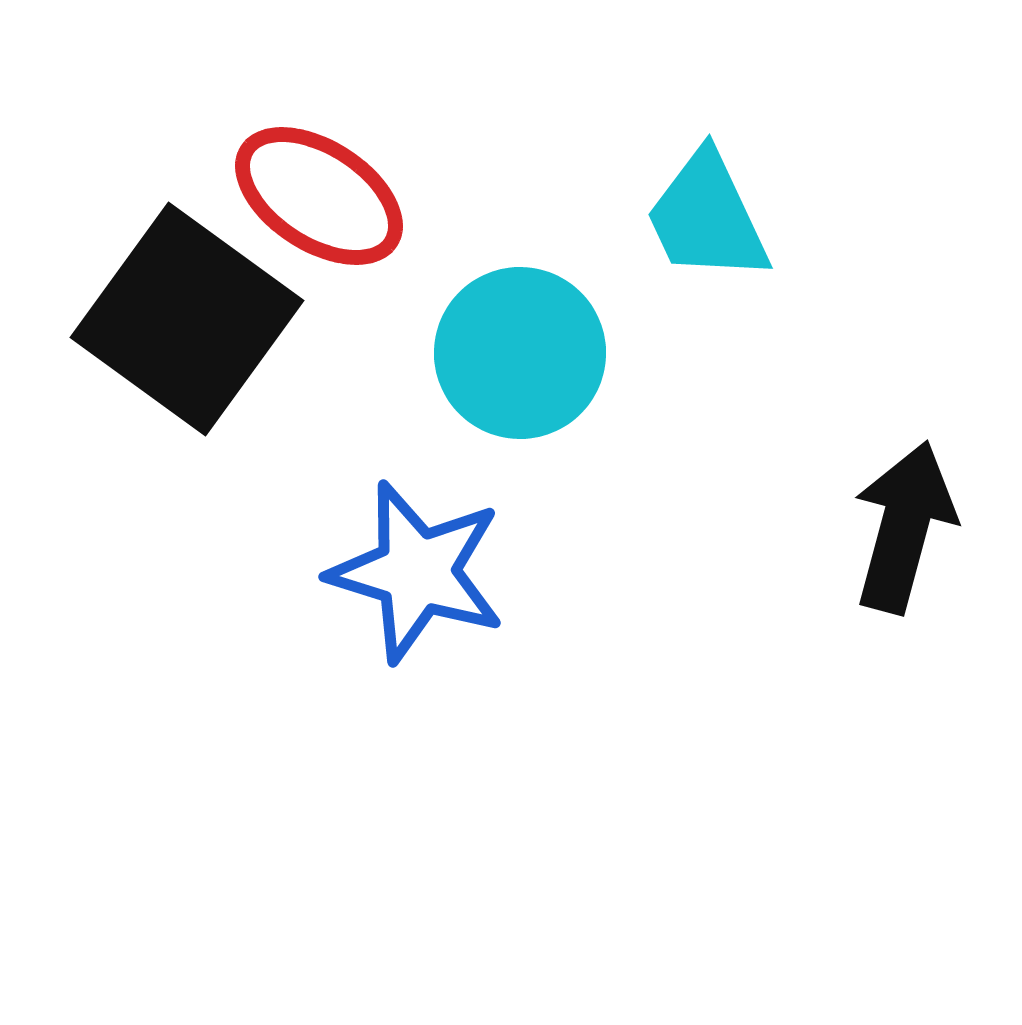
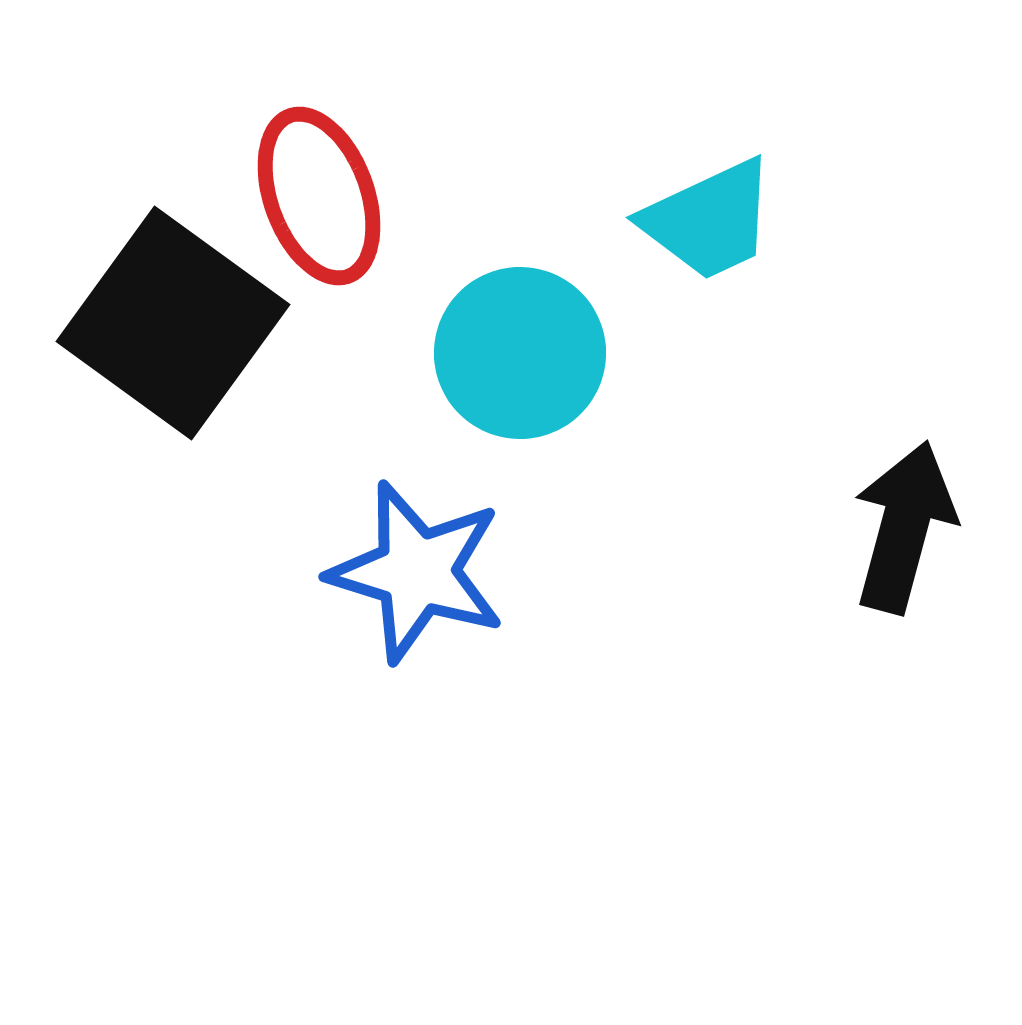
red ellipse: rotated 37 degrees clockwise
cyan trapezoid: moved 2 px right, 3 px down; rotated 90 degrees counterclockwise
black square: moved 14 px left, 4 px down
